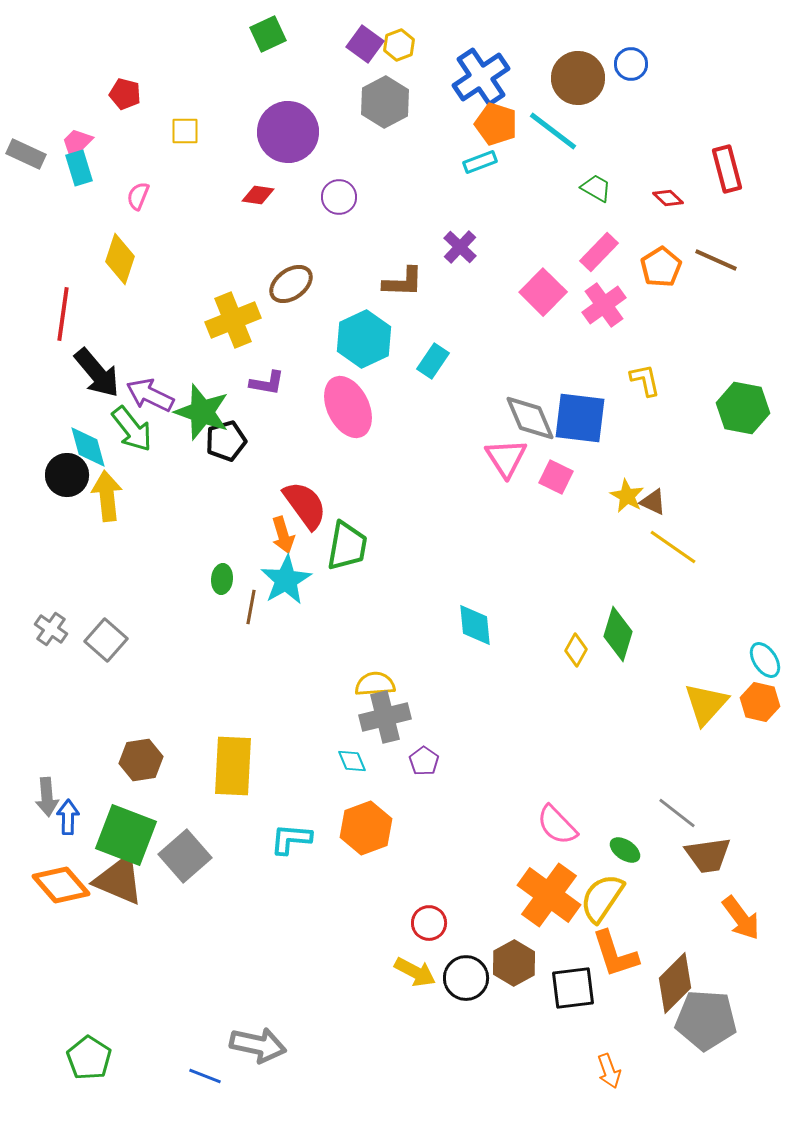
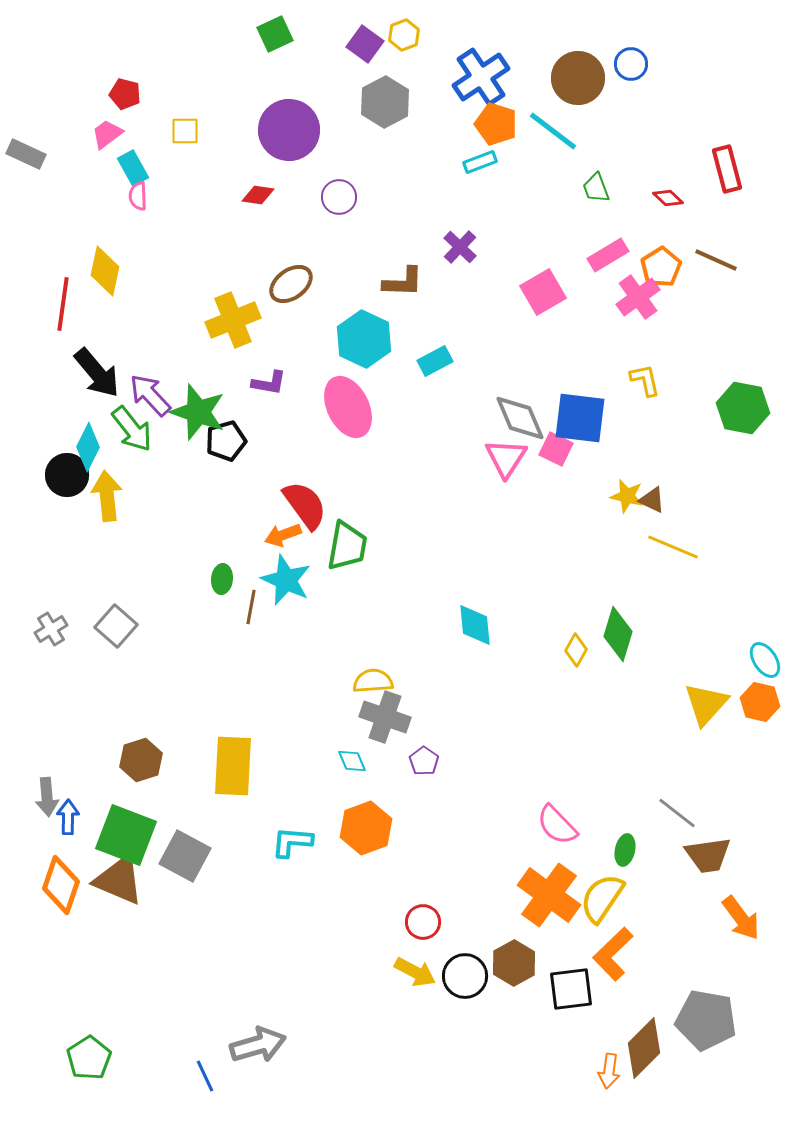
green square at (268, 34): moved 7 px right
yellow hexagon at (399, 45): moved 5 px right, 10 px up
purple circle at (288, 132): moved 1 px right, 2 px up
pink trapezoid at (77, 143): moved 30 px right, 9 px up; rotated 8 degrees clockwise
cyan rectangle at (79, 168): moved 54 px right; rotated 12 degrees counterclockwise
green trapezoid at (596, 188): rotated 140 degrees counterclockwise
pink semicircle at (138, 196): rotated 24 degrees counterclockwise
pink rectangle at (599, 252): moved 9 px right, 3 px down; rotated 15 degrees clockwise
yellow diamond at (120, 259): moved 15 px left, 12 px down; rotated 6 degrees counterclockwise
pink square at (543, 292): rotated 15 degrees clockwise
pink cross at (604, 305): moved 34 px right, 8 px up
red line at (63, 314): moved 10 px up
cyan hexagon at (364, 339): rotated 10 degrees counterclockwise
cyan rectangle at (433, 361): moved 2 px right; rotated 28 degrees clockwise
purple L-shape at (267, 383): moved 2 px right
purple arrow at (150, 395): rotated 21 degrees clockwise
green star at (202, 412): moved 4 px left
gray diamond at (530, 418): moved 10 px left
cyan diamond at (88, 447): rotated 42 degrees clockwise
pink triangle at (506, 458): rotated 6 degrees clockwise
pink square at (556, 477): moved 28 px up
yellow star at (627, 496): rotated 16 degrees counterclockwise
brown triangle at (653, 502): moved 1 px left, 2 px up
orange arrow at (283, 535): rotated 87 degrees clockwise
yellow line at (673, 547): rotated 12 degrees counterclockwise
cyan star at (286, 580): rotated 18 degrees counterclockwise
gray cross at (51, 629): rotated 24 degrees clockwise
gray square at (106, 640): moved 10 px right, 14 px up
yellow semicircle at (375, 684): moved 2 px left, 3 px up
gray cross at (385, 717): rotated 33 degrees clockwise
brown hexagon at (141, 760): rotated 9 degrees counterclockwise
cyan L-shape at (291, 839): moved 1 px right, 3 px down
green ellipse at (625, 850): rotated 68 degrees clockwise
gray square at (185, 856): rotated 21 degrees counterclockwise
orange diamond at (61, 885): rotated 60 degrees clockwise
red circle at (429, 923): moved 6 px left, 1 px up
orange L-shape at (615, 954): moved 2 px left; rotated 64 degrees clockwise
black circle at (466, 978): moved 1 px left, 2 px up
brown diamond at (675, 983): moved 31 px left, 65 px down
black square at (573, 988): moved 2 px left, 1 px down
gray pentagon at (706, 1020): rotated 6 degrees clockwise
gray arrow at (258, 1045): rotated 28 degrees counterclockwise
green pentagon at (89, 1058): rotated 6 degrees clockwise
orange arrow at (609, 1071): rotated 28 degrees clockwise
blue line at (205, 1076): rotated 44 degrees clockwise
